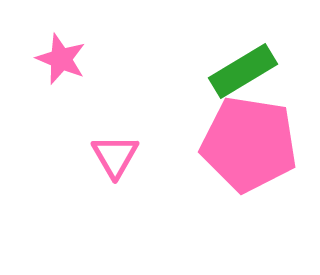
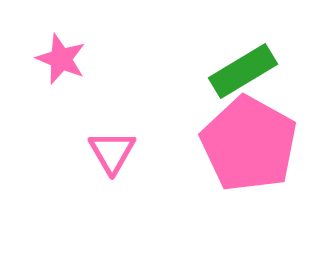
pink pentagon: rotated 20 degrees clockwise
pink triangle: moved 3 px left, 4 px up
